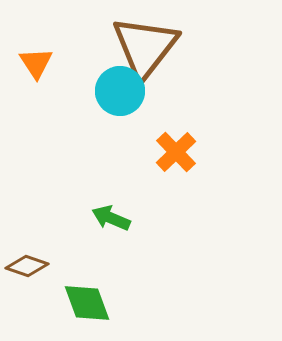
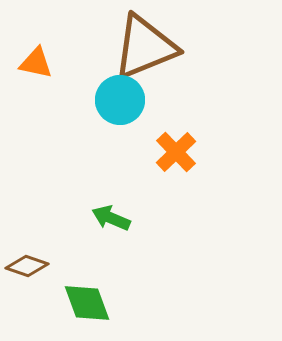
brown triangle: rotated 30 degrees clockwise
orange triangle: rotated 45 degrees counterclockwise
cyan circle: moved 9 px down
